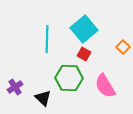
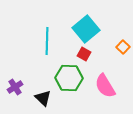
cyan square: moved 2 px right
cyan line: moved 2 px down
